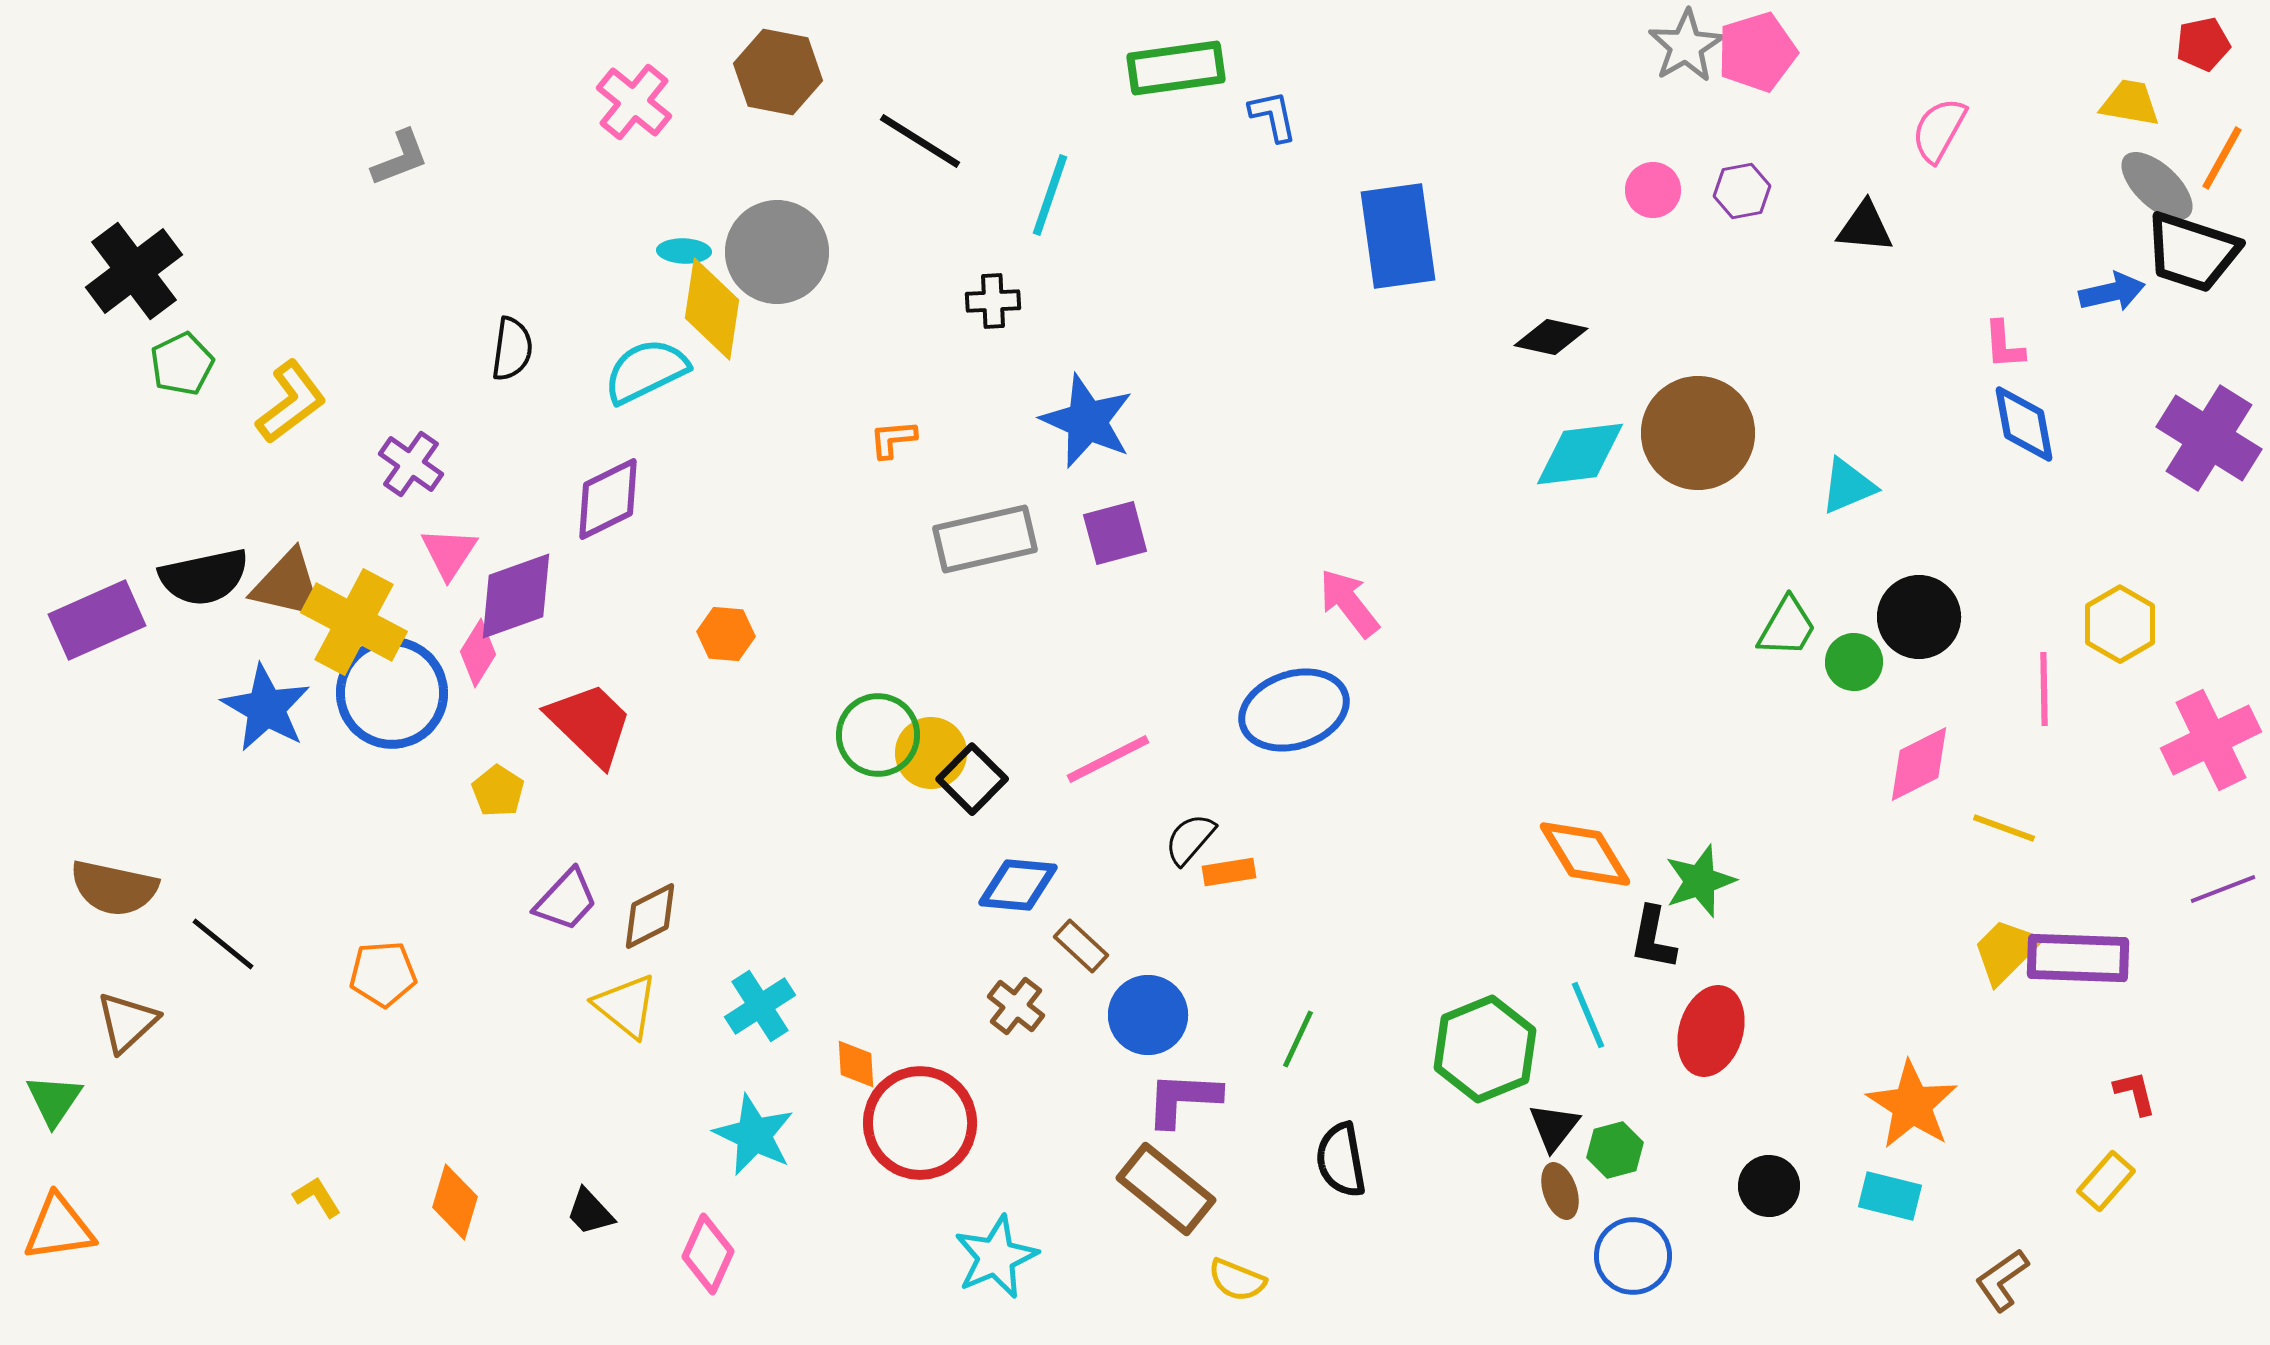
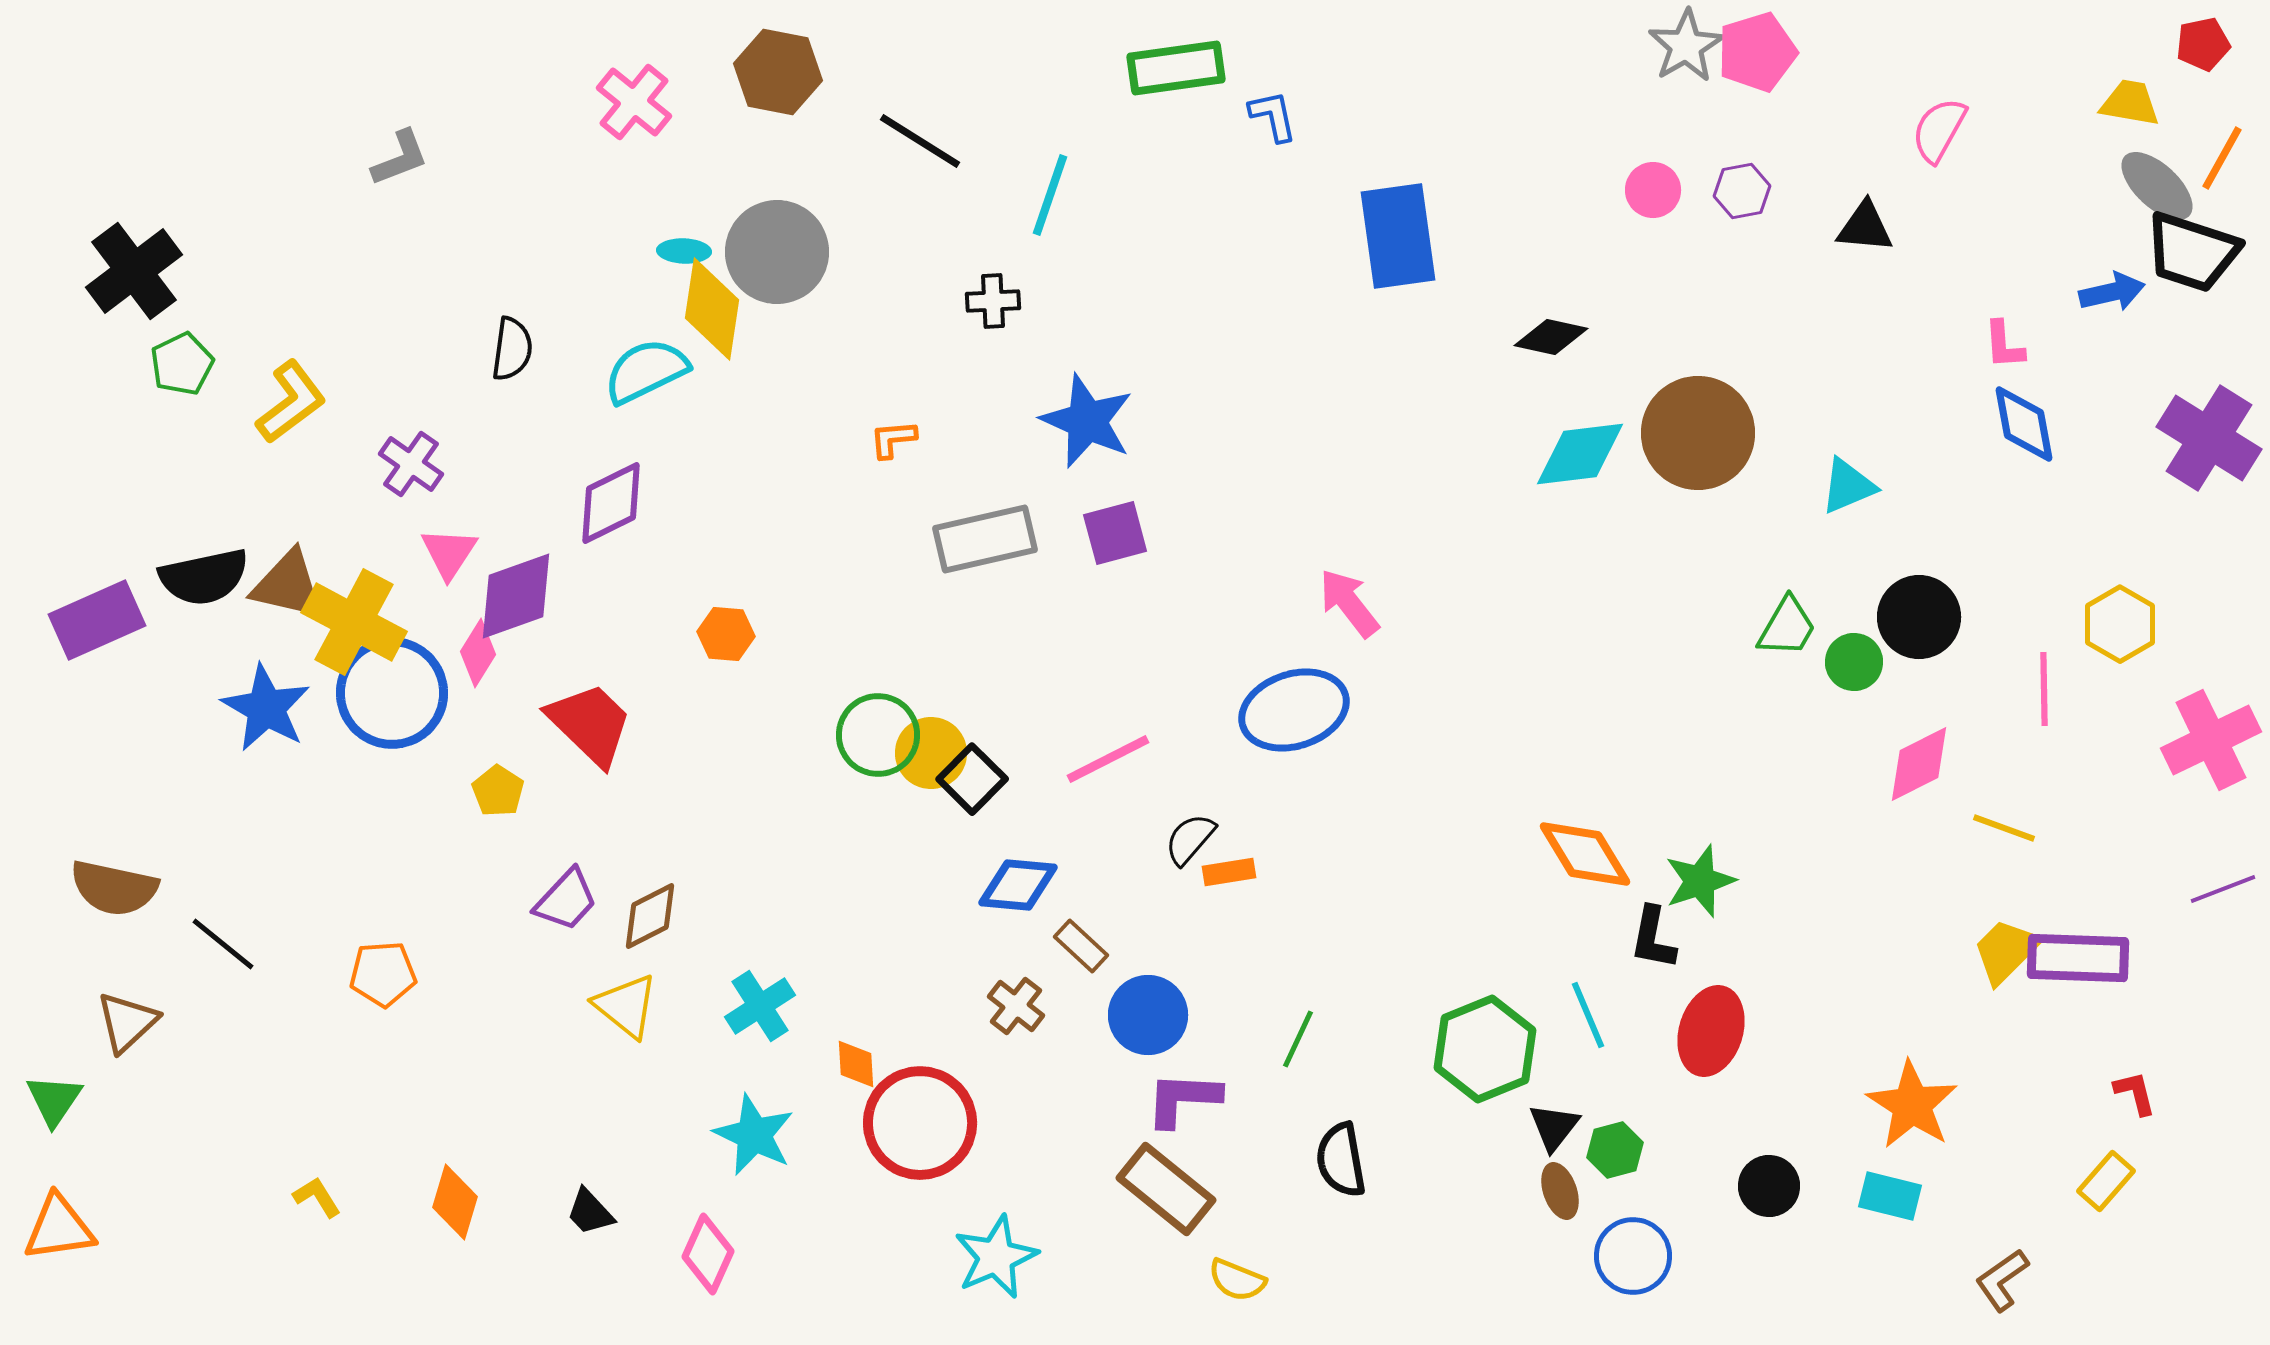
purple diamond at (608, 499): moved 3 px right, 4 px down
